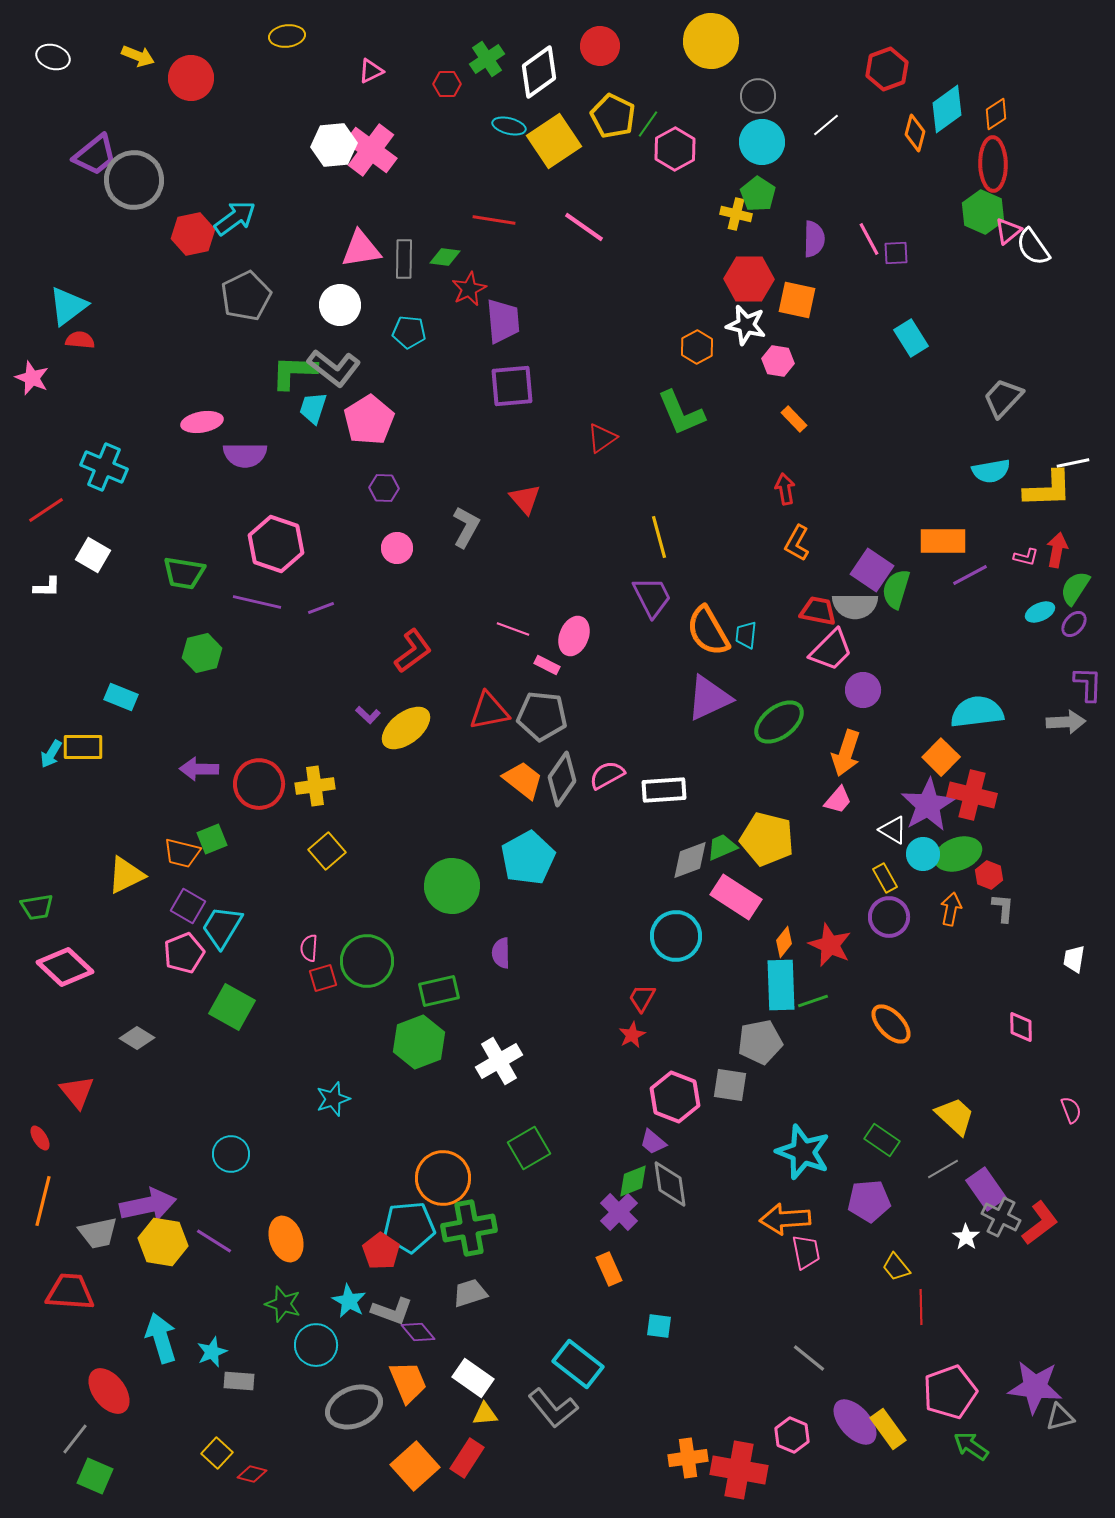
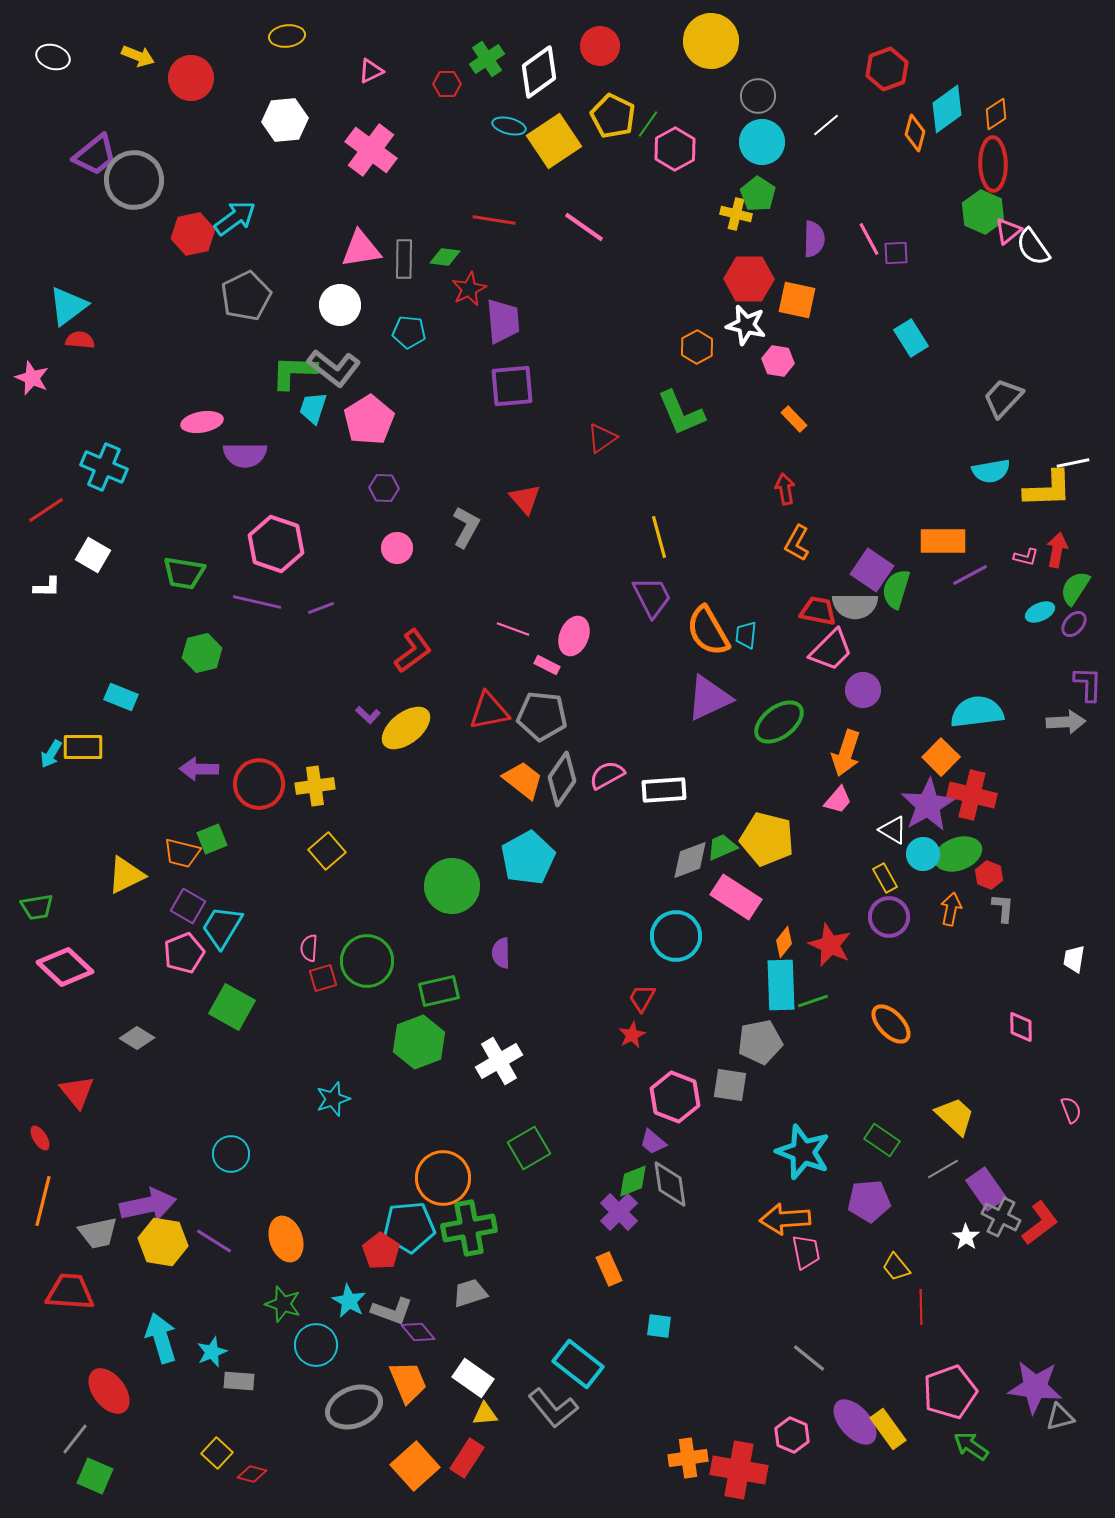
white hexagon at (334, 145): moved 49 px left, 25 px up
